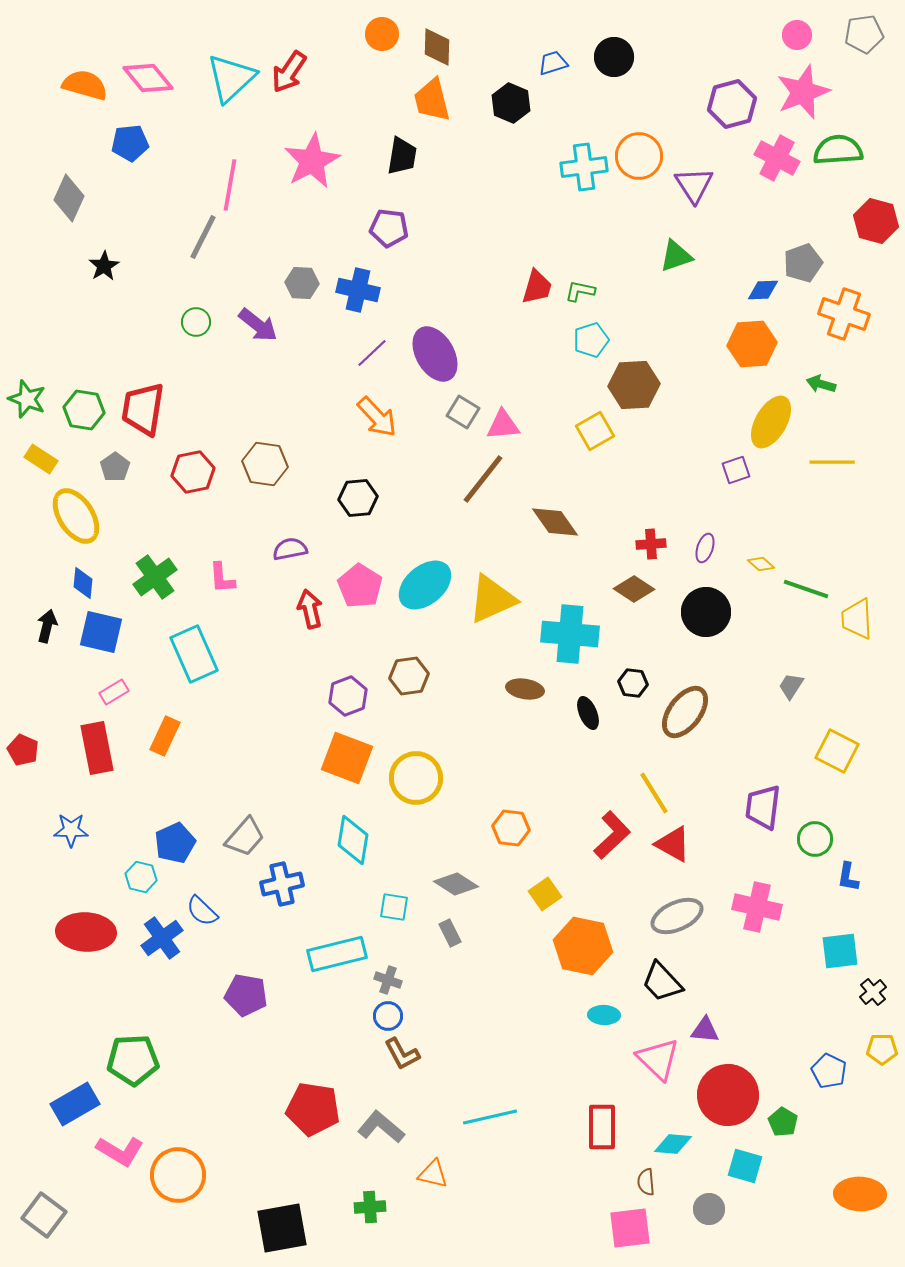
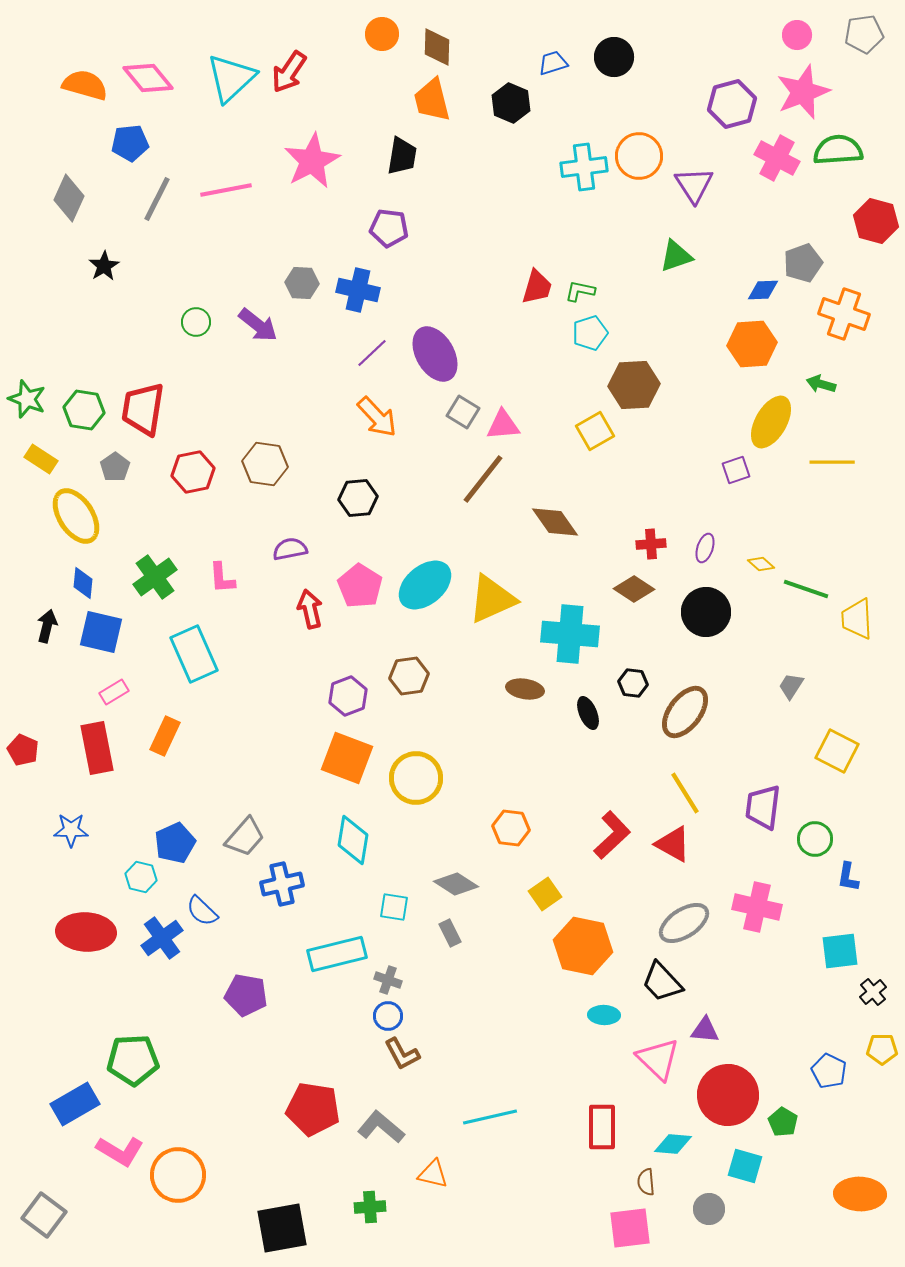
pink line at (230, 185): moved 4 px left, 5 px down; rotated 69 degrees clockwise
gray line at (203, 237): moved 46 px left, 38 px up
cyan pentagon at (591, 340): moved 1 px left, 7 px up
yellow line at (654, 793): moved 31 px right
gray ellipse at (677, 916): moved 7 px right, 7 px down; rotated 9 degrees counterclockwise
